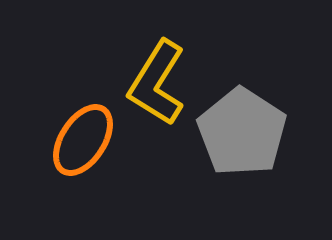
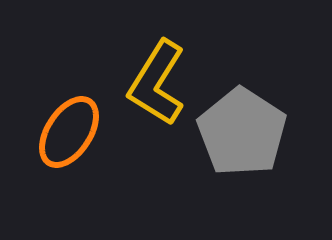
orange ellipse: moved 14 px left, 8 px up
